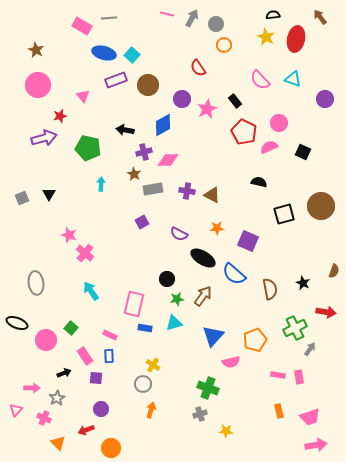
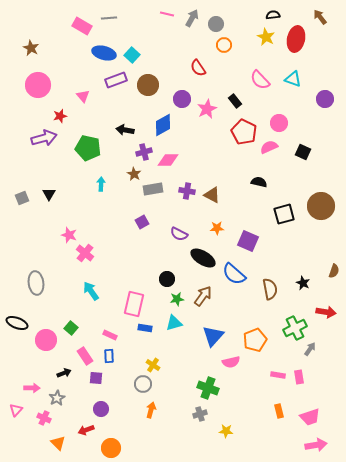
brown star at (36, 50): moved 5 px left, 2 px up
